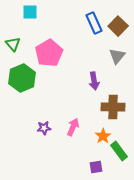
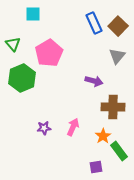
cyan square: moved 3 px right, 2 px down
purple arrow: rotated 66 degrees counterclockwise
